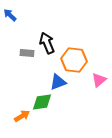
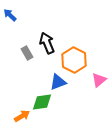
gray rectangle: rotated 56 degrees clockwise
orange hexagon: rotated 20 degrees clockwise
